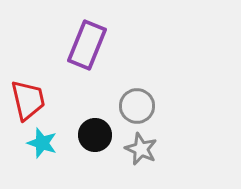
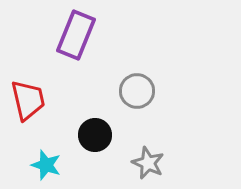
purple rectangle: moved 11 px left, 10 px up
gray circle: moved 15 px up
cyan star: moved 4 px right, 22 px down
gray star: moved 7 px right, 14 px down
